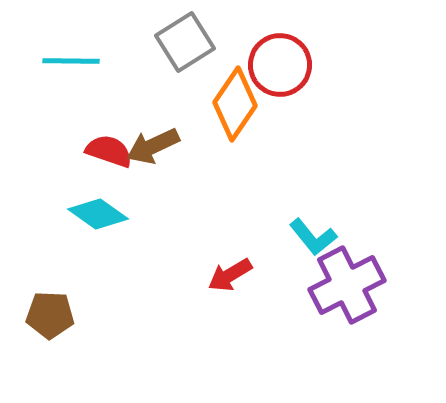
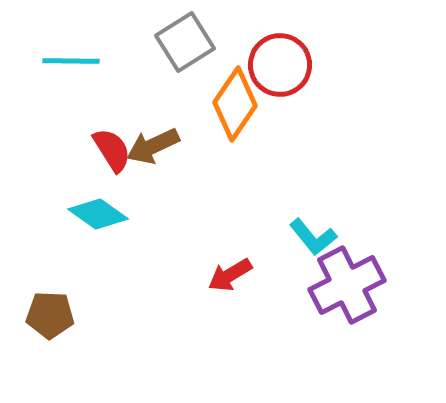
red semicircle: moved 3 px right, 1 px up; rotated 39 degrees clockwise
